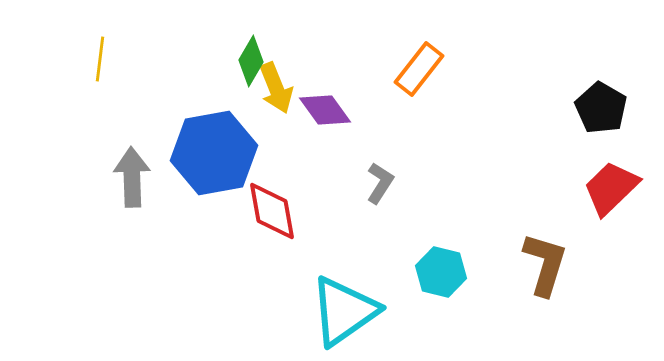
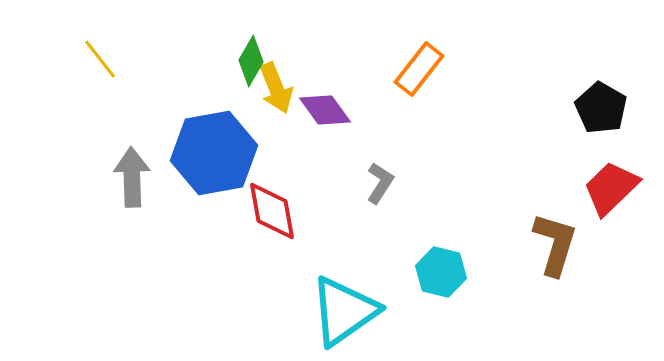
yellow line: rotated 45 degrees counterclockwise
brown L-shape: moved 10 px right, 20 px up
